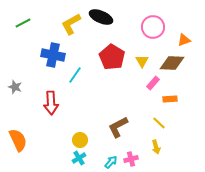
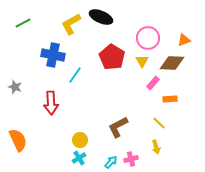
pink circle: moved 5 px left, 11 px down
